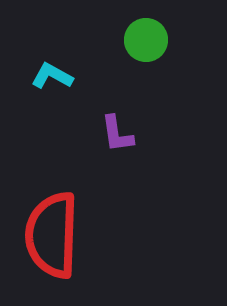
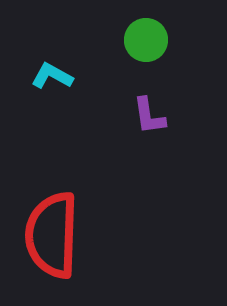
purple L-shape: moved 32 px right, 18 px up
